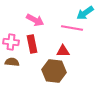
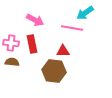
pink cross: moved 1 px down
